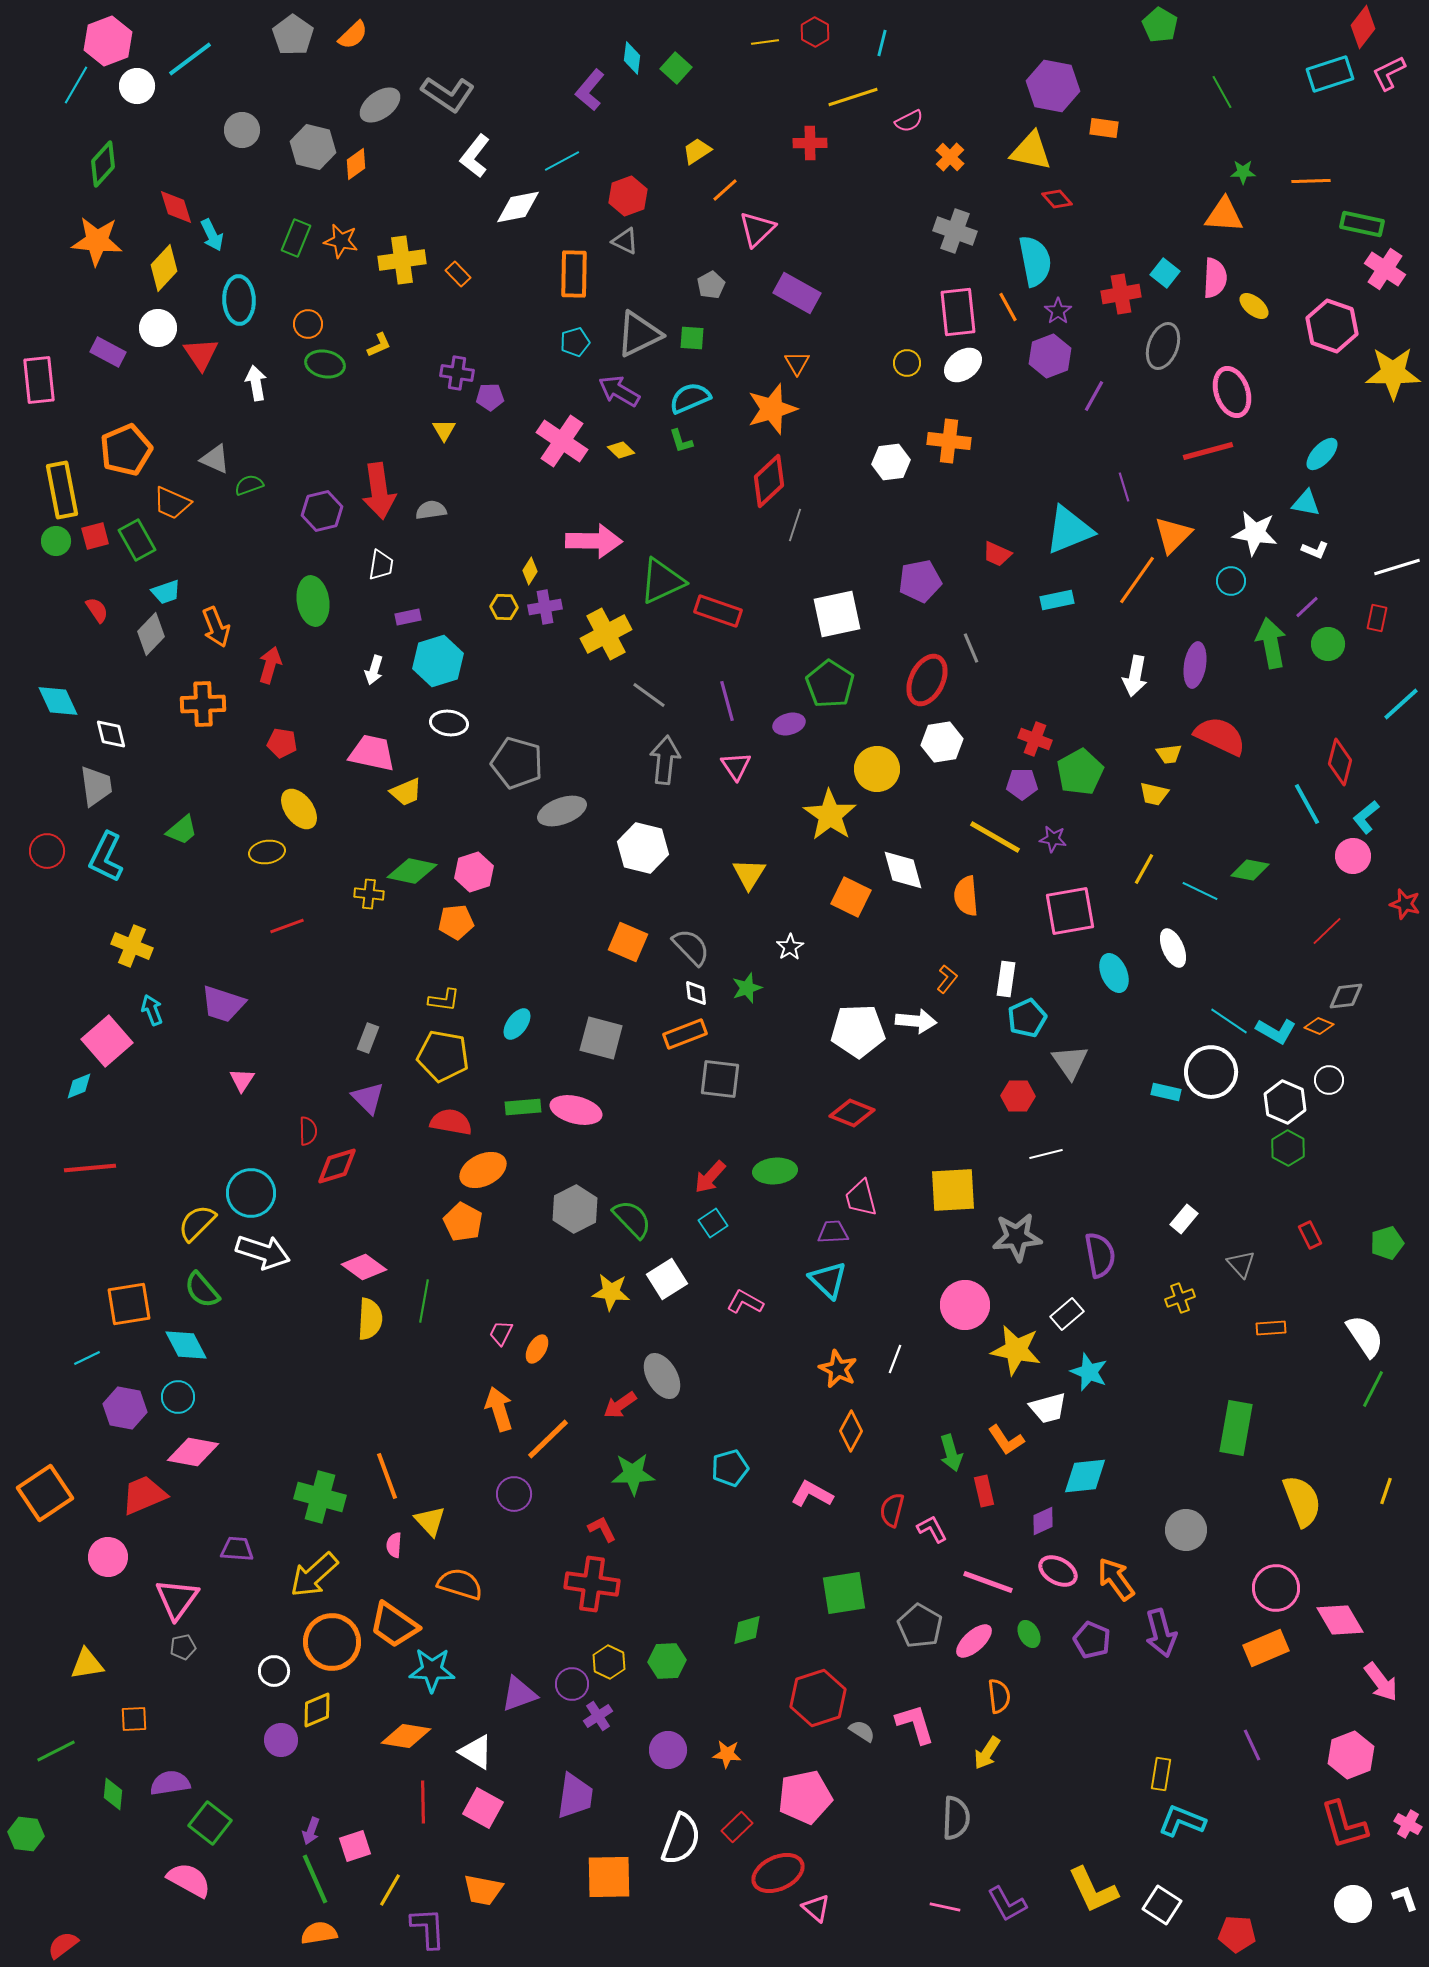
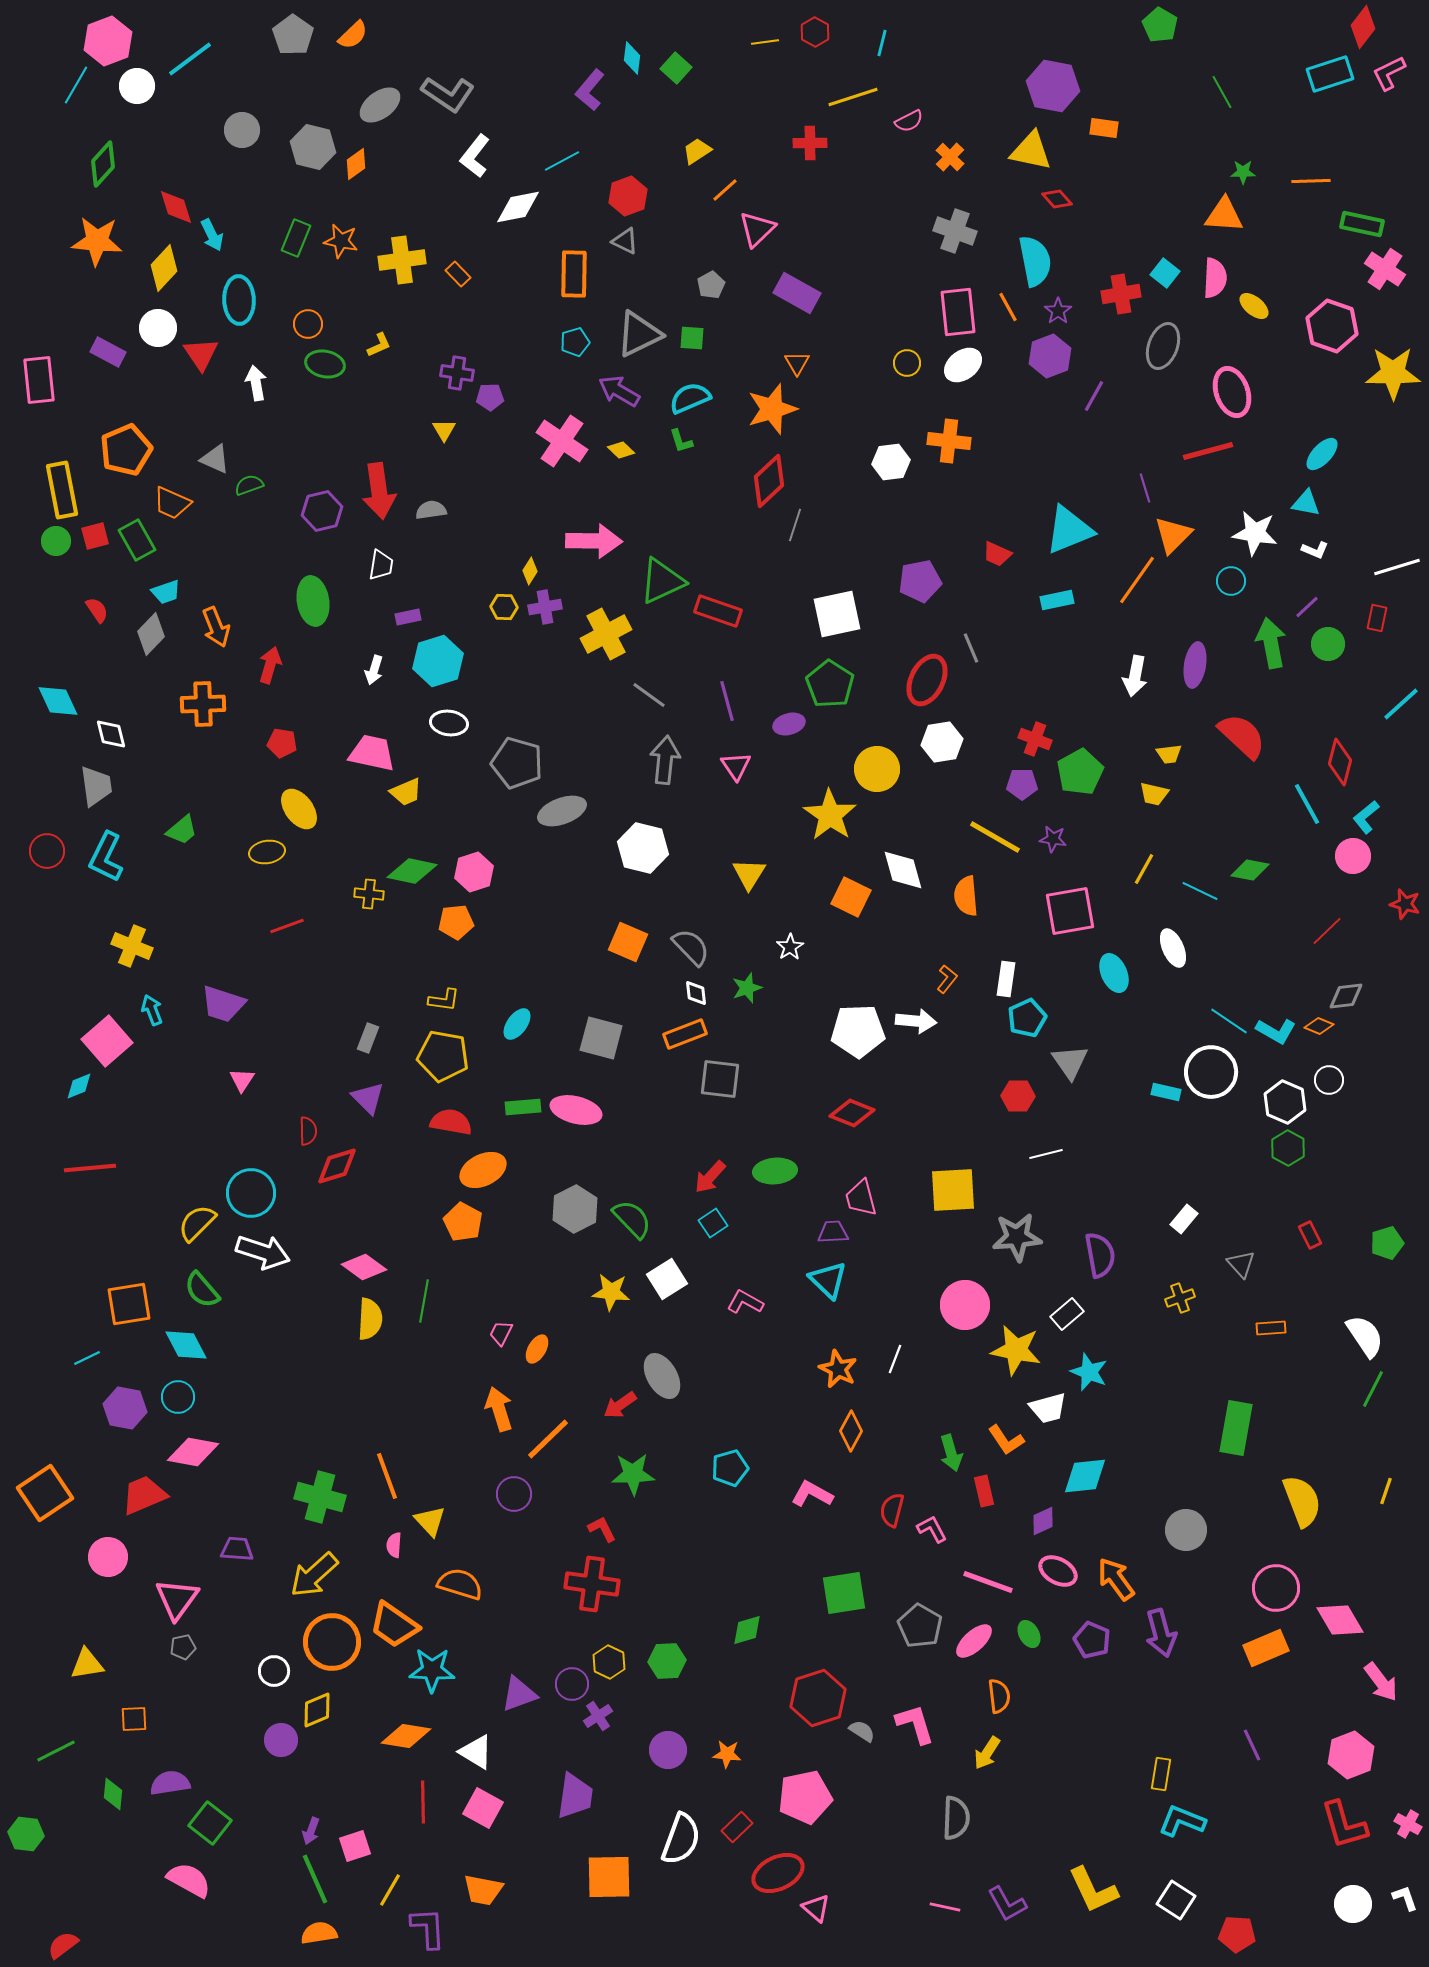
purple line at (1124, 487): moved 21 px right, 1 px down
red semicircle at (1220, 736): moved 22 px right; rotated 18 degrees clockwise
white square at (1162, 1905): moved 14 px right, 5 px up
